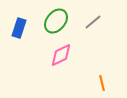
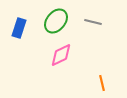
gray line: rotated 54 degrees clockwise
